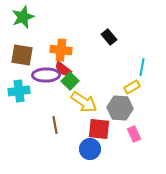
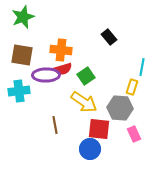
red semicircle: rotated 54 degrees counterclockwise
green square: moved 16 px right, 5 px up; rotated 12 degrees clockwise
yellow rectangle: rotated 42 degrees counterclockwise
